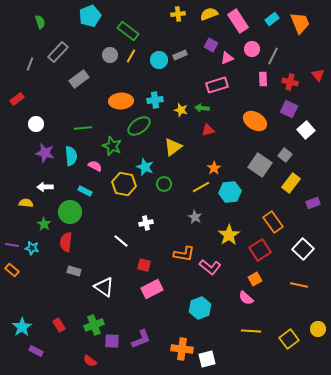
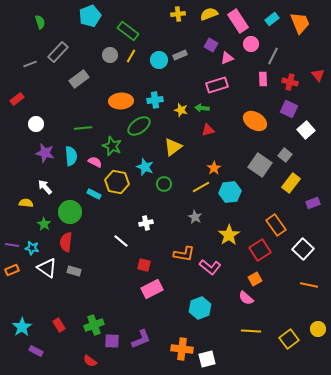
pink circle at (252, 49): moved 1 px left, 5 px up
gray line at (30, 64): rotated 48 degrees clockwise
pink semicircle at (95, 166): moved 4 px up
yellow hexagon at (124, 184): moved 7 px left, 2 px up
white arrow at (45, 187): rotated 49 degrees clockwise
cyan rectangle at (85, 191): moved 9 px right, 3 px down
orange rectangle at (273, 222): moved 3 px right, 3 px down
orange rectangle at (12, 270): rotated 64 degrees counterclockwise
orange line at (299, 285): moved 10 px right
white triangle at (104, 287): moved 57 px left, 19 px up
